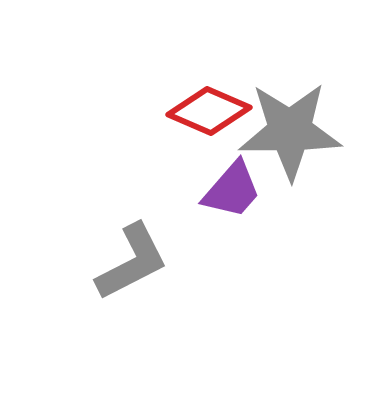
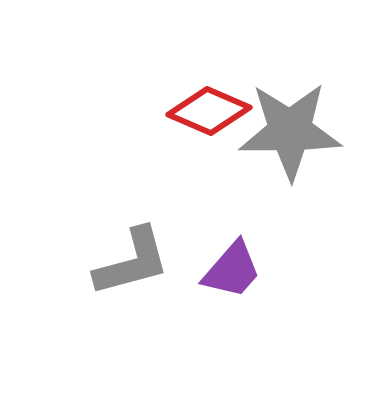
purple trapezoid: moved 80 px down
gray L-shape: rotated 12 degrees clockwise
